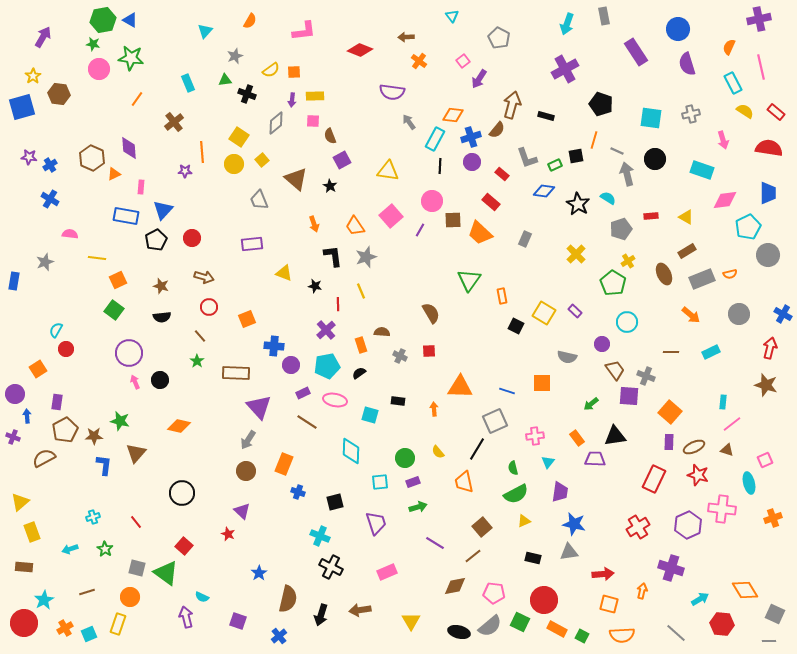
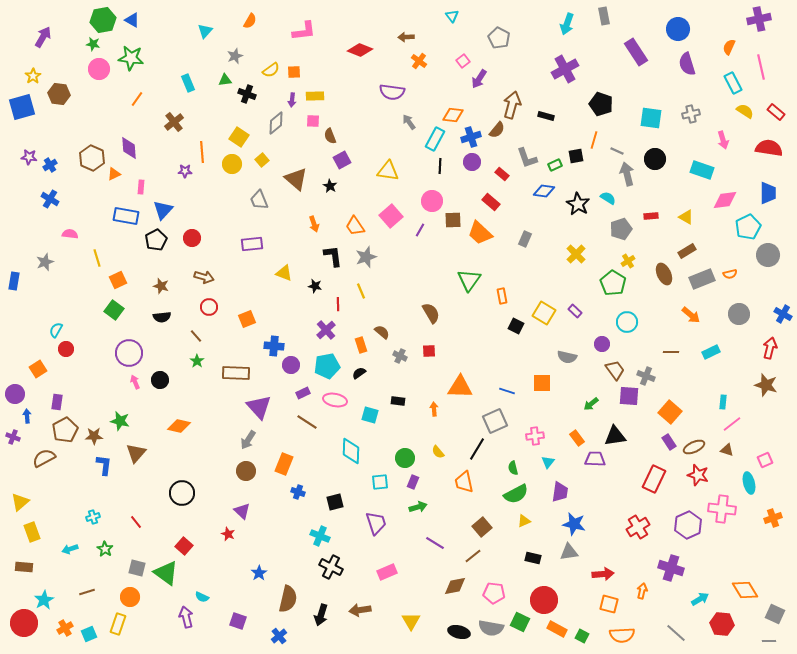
blue triangle at (130, 20): moved 2 px right
yellow circle at (234, 164): moved 2 px left
yellow line at (97, 258): rotated 66 degrees clockwise
brown semicircle at (382, 332): rotated 35 degrees clockwise
brown line at (200, 336): moved 4 px left
purple rectangle at (669, 442): rotated 35 degrees counterclockwise
purple rectangle at (413, 482): rotated 48 degrees counterclockwise
gray semicircle at (490, 626): moved 1 px right, 2 px down; rotated 50 degrees clockwise
